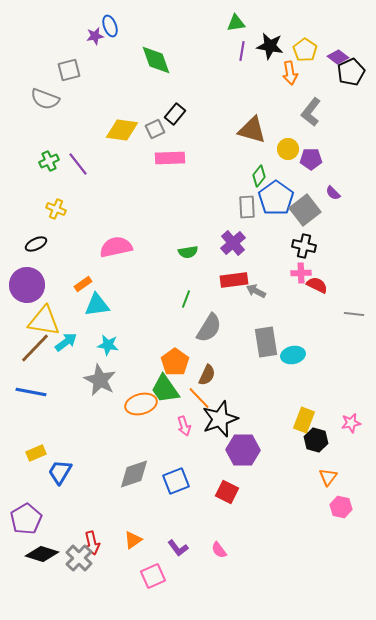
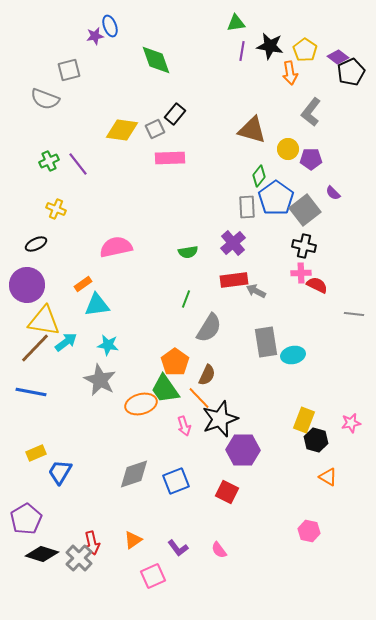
orange triangle at (328, 477): rotated 36 degrees counterclockwise
pink hexagon at (341, 507): moved 32 px left, 24 px down
